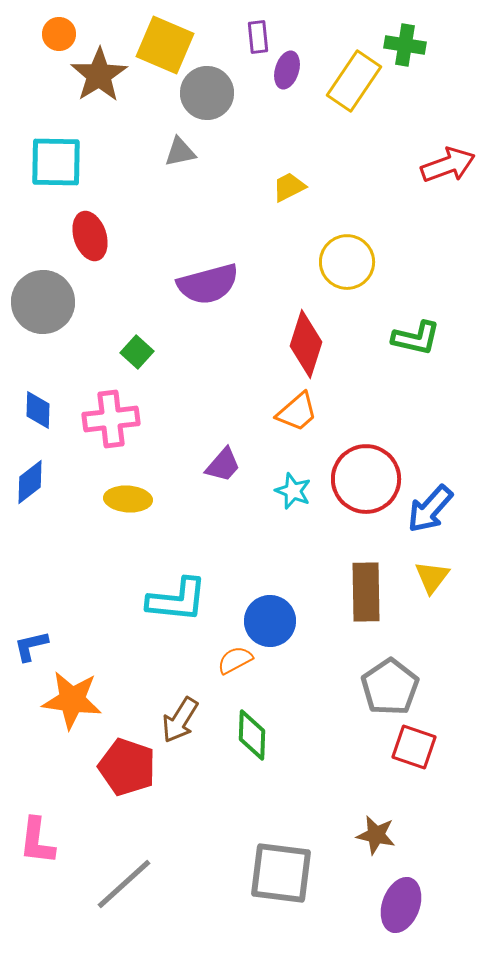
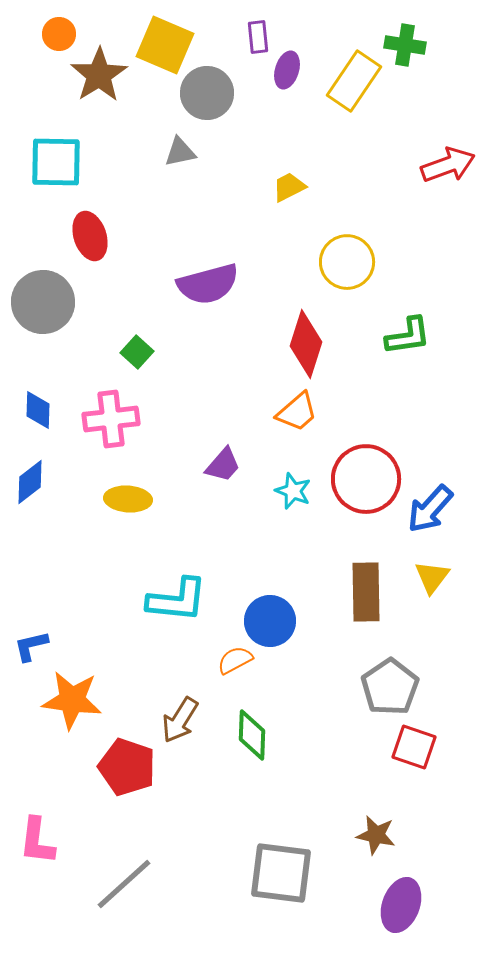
green L-shape at (416, 338): moved 8 px left, 2 px up; rotated 21 degrees counterclockwise
